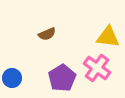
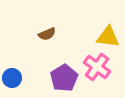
pink cross: moved 1 px up
purple pentagon: moved 2 px right
